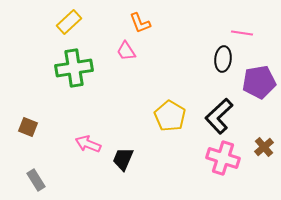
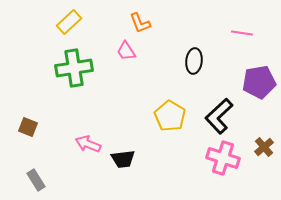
black ellipse: moved 29 px left, 2 px down
black trapezoid: rotated 120 degrees counterclockwise
